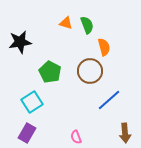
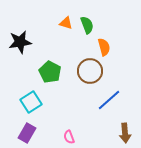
cyan square: moved 1 px left
pink semicircle: moved 7 px left
